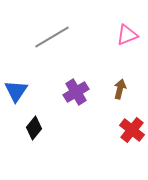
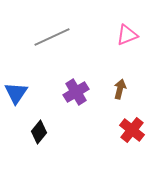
gray line: rotated 6 degrees clockwise
blue triangle: moved 2 px down
black diamond: moved 5 px right, 4 px down
